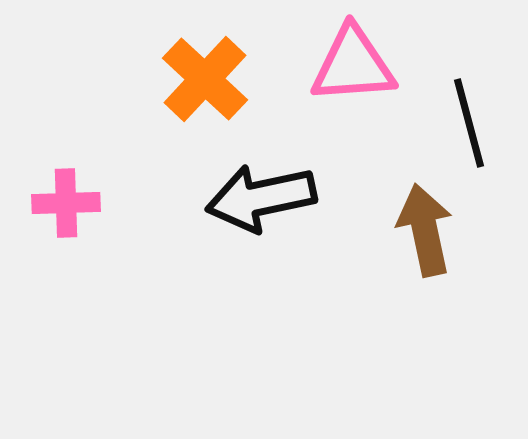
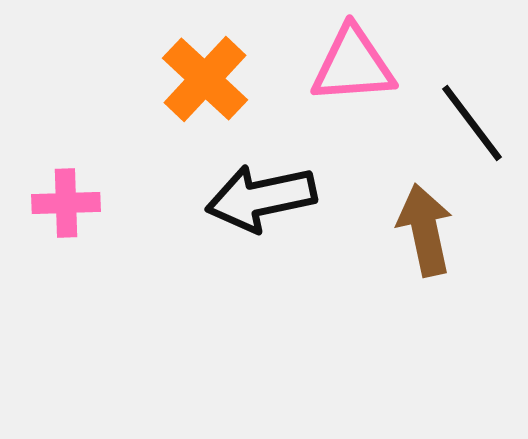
black line: moved 3 px right; rotated 22 degrees counterclockwise
